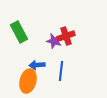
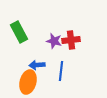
red cross: moved 5 px right, 4 px down; rotated 12 degrees clockwise
orange ellipse: moved 1 px down
